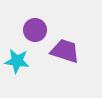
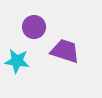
purple circle: moved 1 px left, 3 px up
